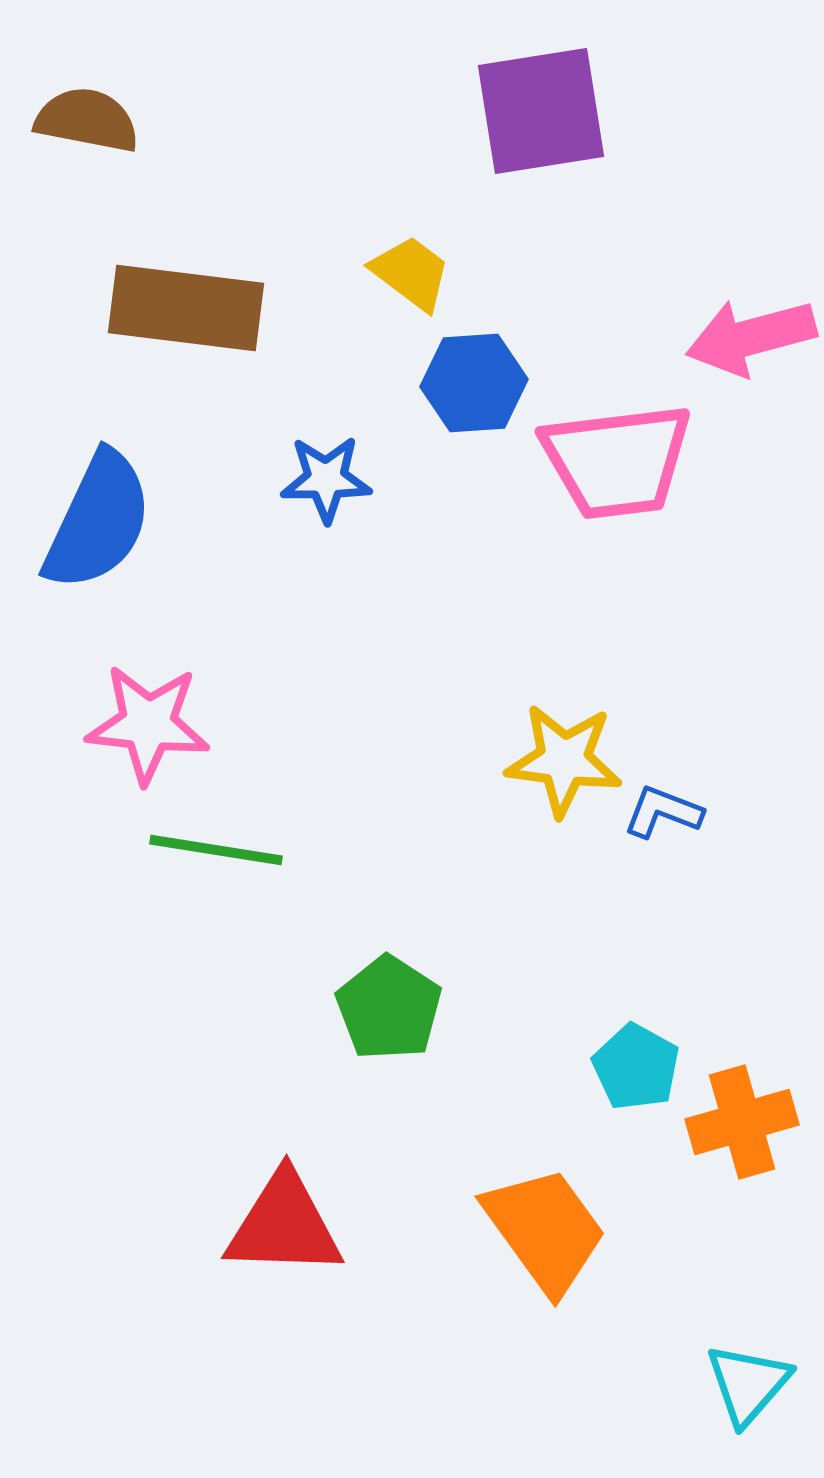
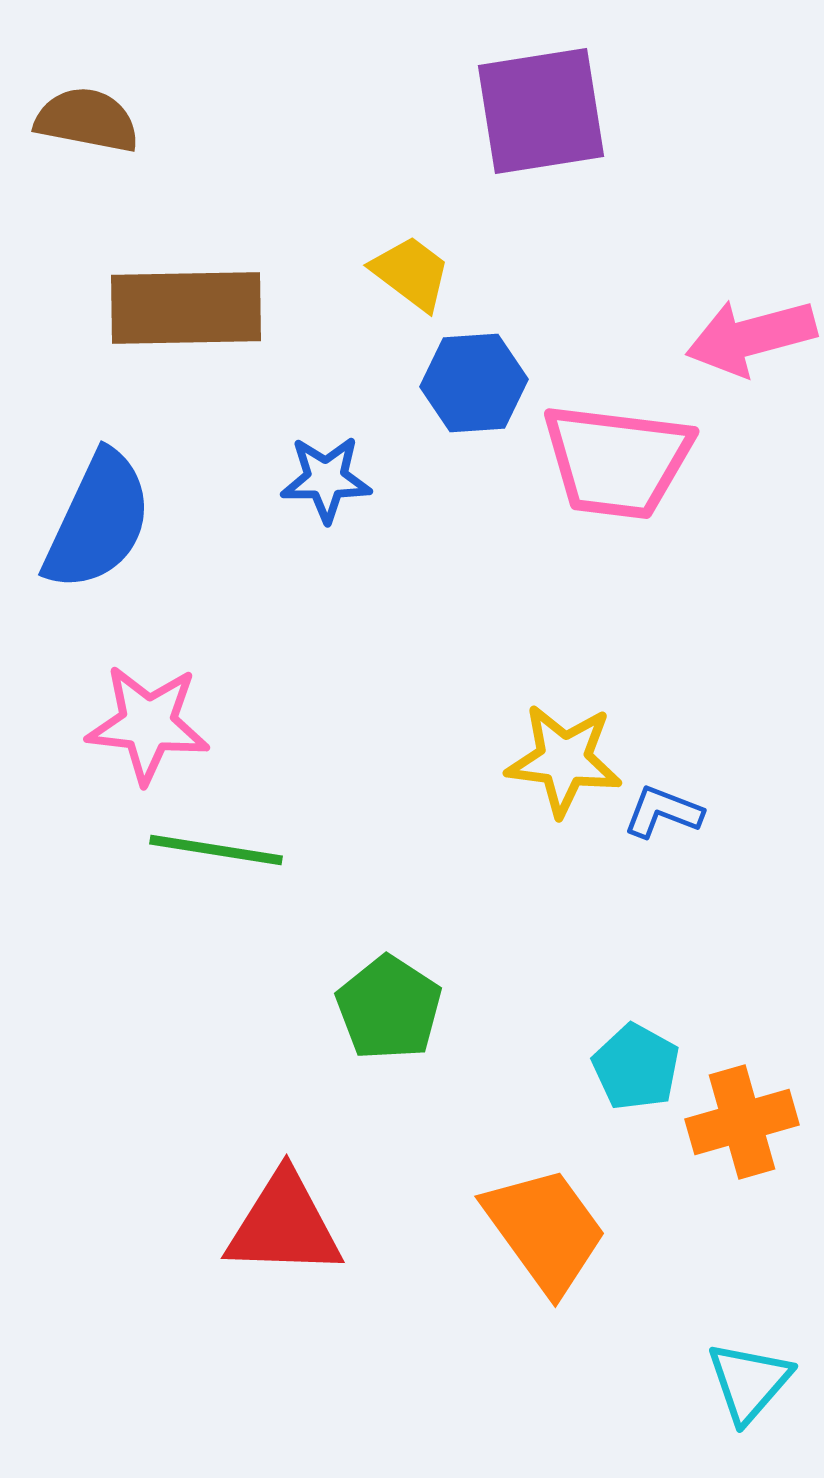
brown rectangle: rotated 8 degrees counterclockwise
pink trapezoid: rotated 14 degrees clockwise
cyan triangle: moved 1 px right, 2 px up
